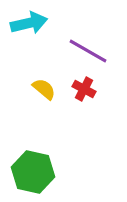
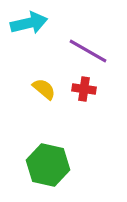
red cross: rotated 20 degrees counterclockwise
green hexagon: moved 15 px right, 7 px up
